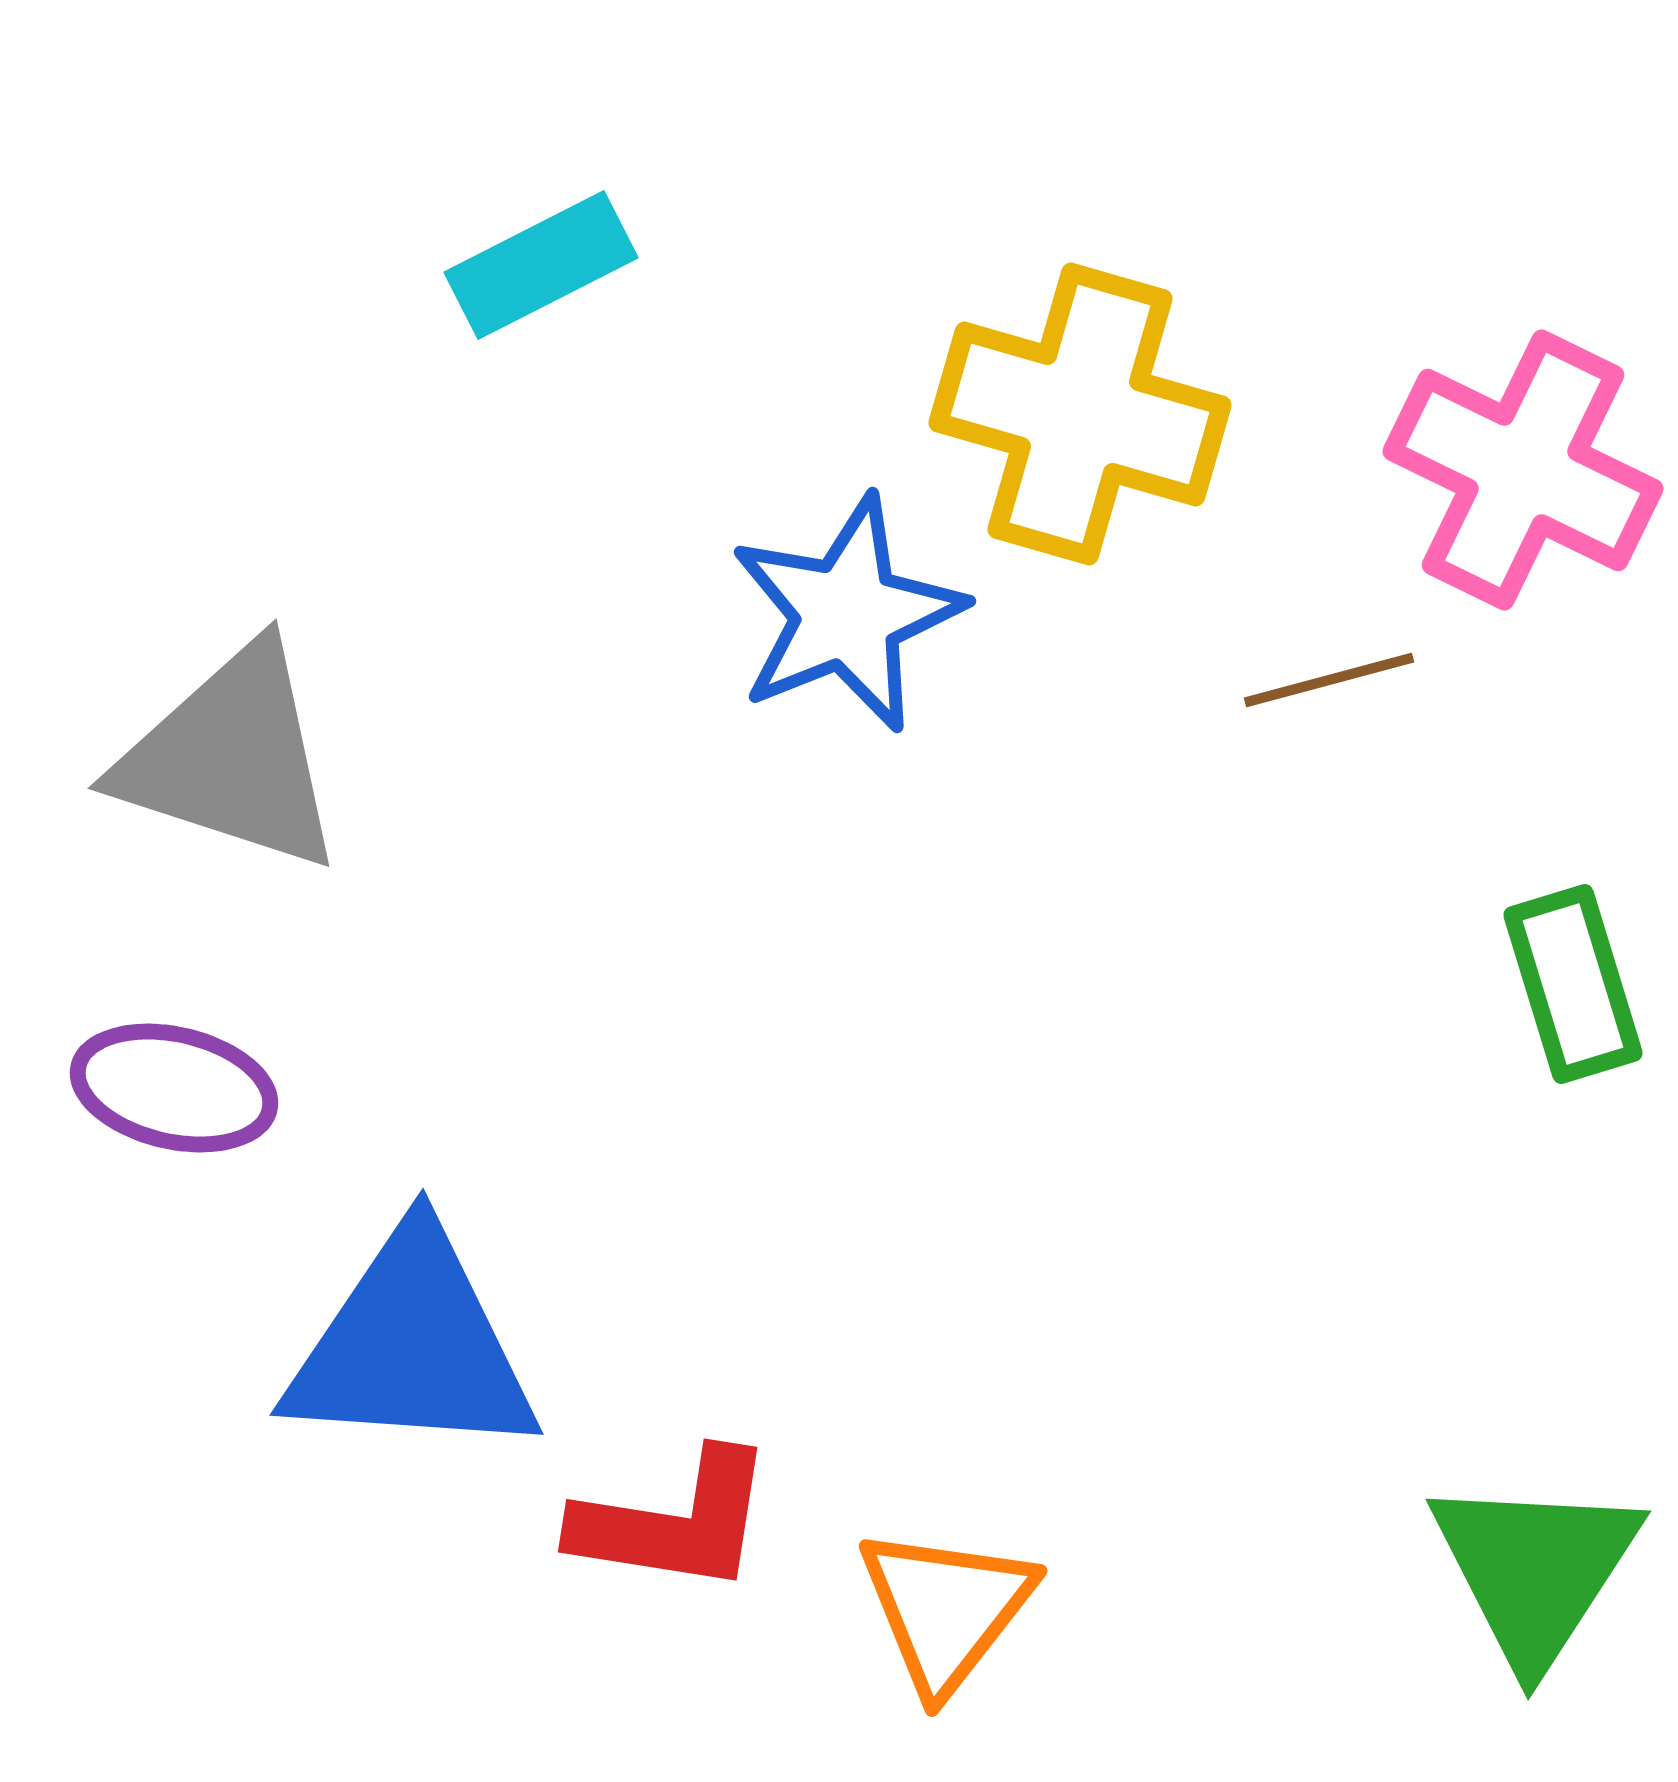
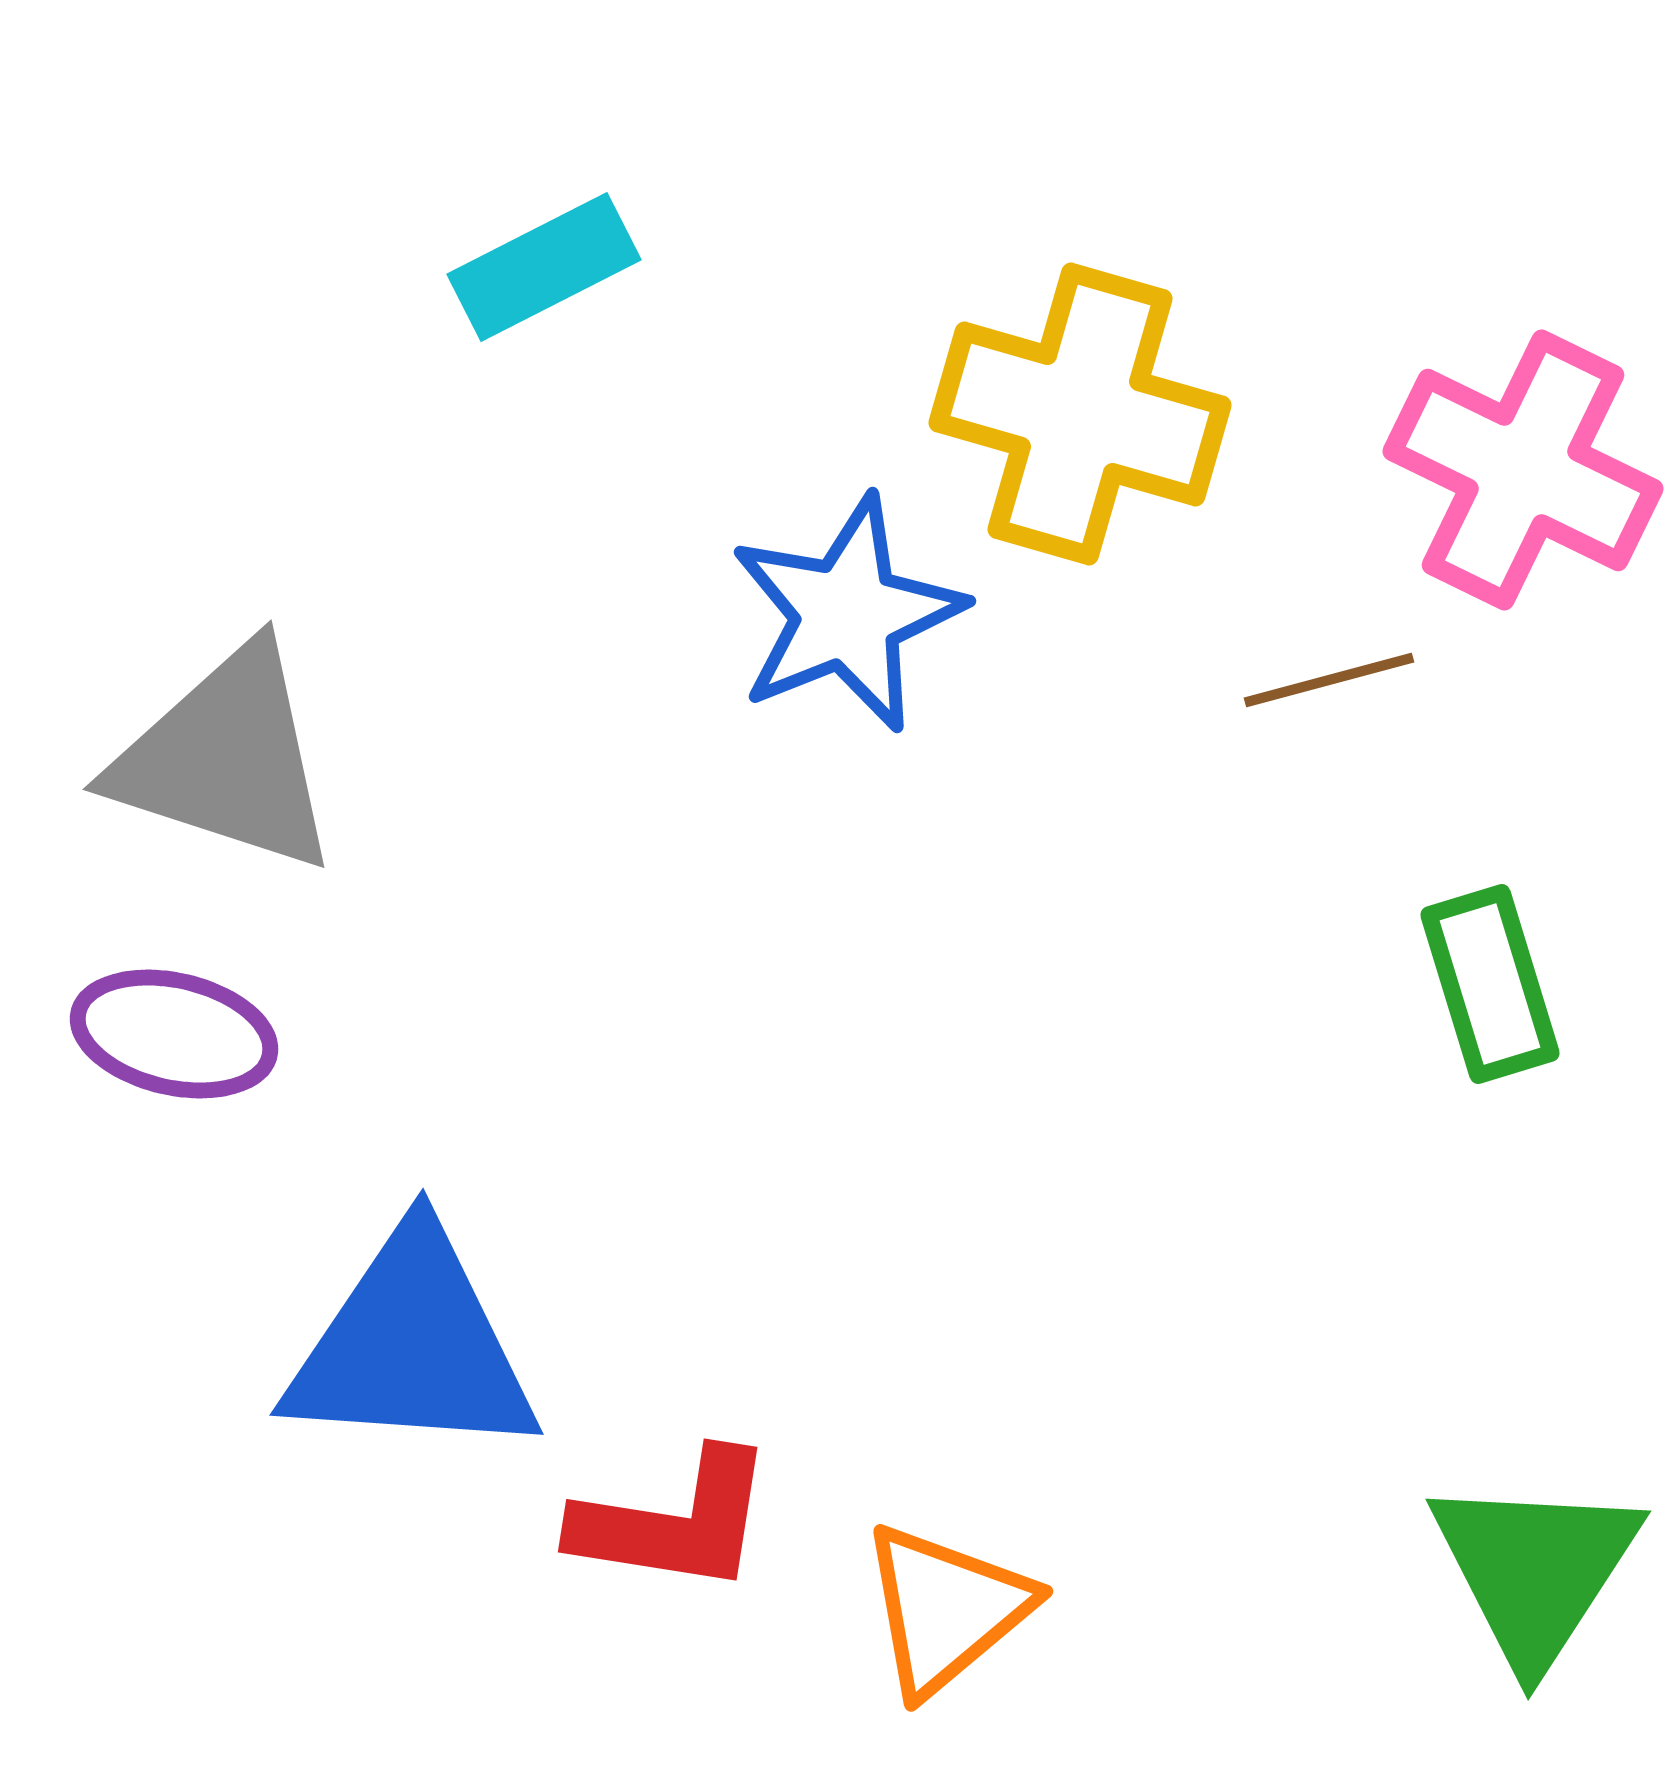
cyan rectangle: moved 3 px right, 2 px down
gray triangle: moved 5 px left, 1 px down
green rectangle: moved 83 px left
purple ellipse: moved 54 px up
orange triangle: rotated 12 degrees clockwise
